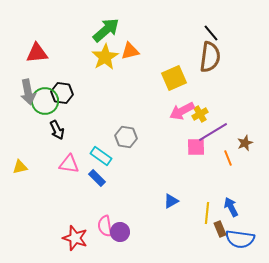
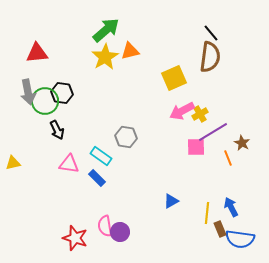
brown star: moved 3 px left; rotated 21 degrees counterclockwise
yellow triangle: moved 7 px left, 4 px up
